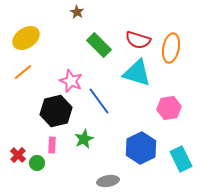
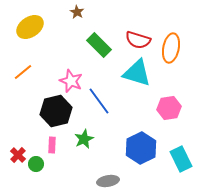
yellow ellipse: moved 4 px right, 11 px up
green circle: moved 1 px left, 1 px down
